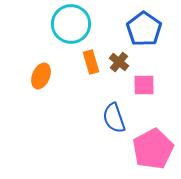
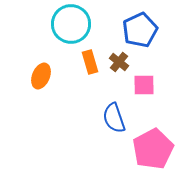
blue pentagon: moved 4 px left, 1 px down; rotated 12 degrees clockwise
orange rectangle: moved 1 px left
